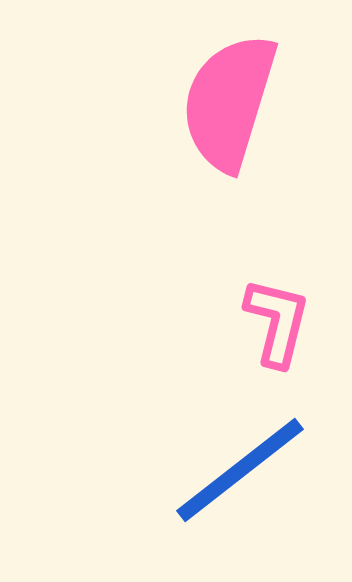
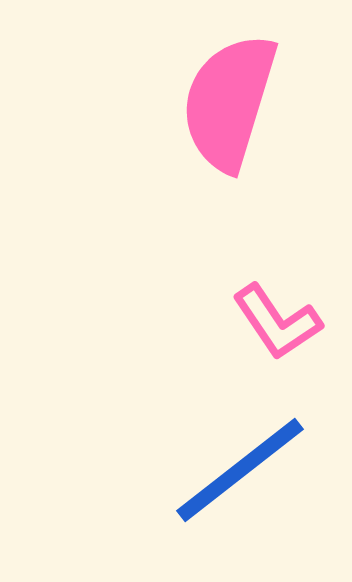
pink L-shape: rotated 132 degrees clockwise
